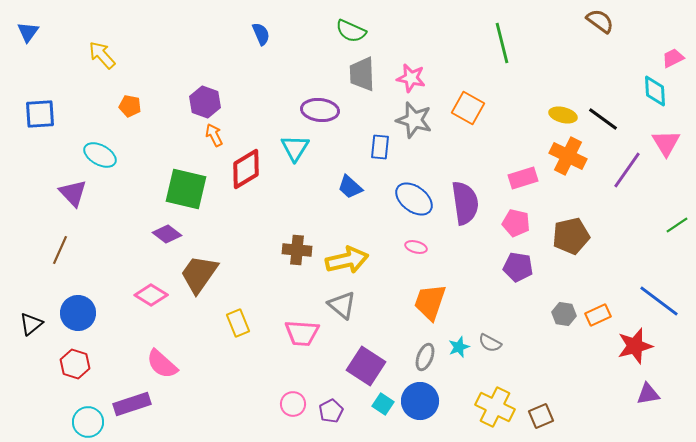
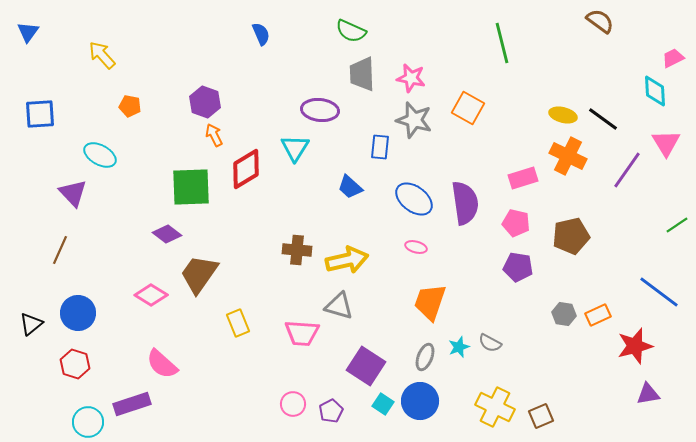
green square at (186, 189): moved 5 px right, 2 px up; rotated 15 degrees counterclockwise
blue line at (659, 301): moved 9 px up
gray triangle at (342, 305): moved 3 px left, 1 px down; rotated 24 degrees counterclockwise
